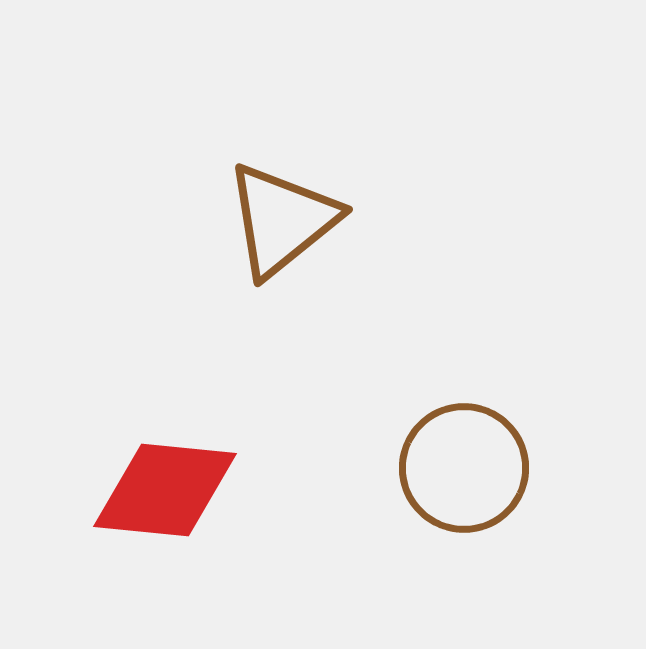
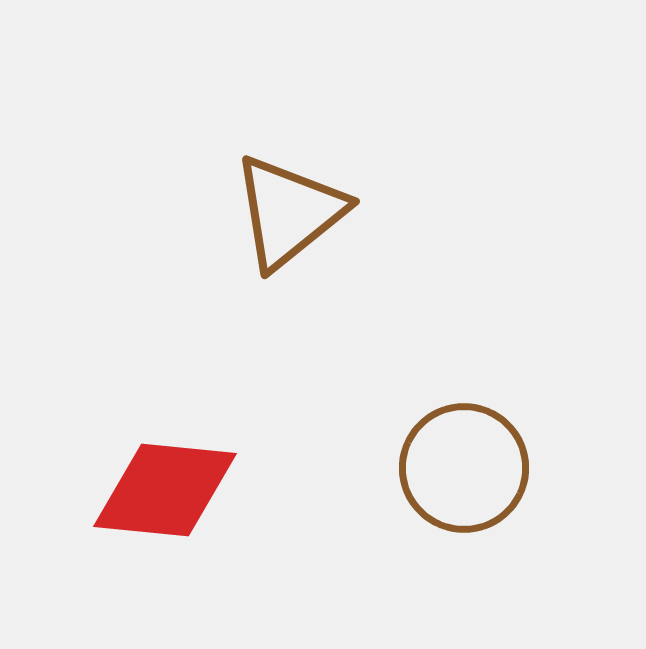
brown triangle: moved 7 px right, 8 px up
